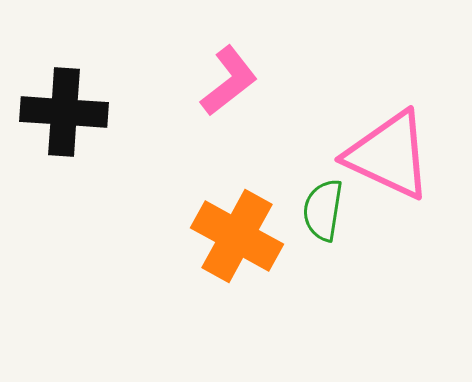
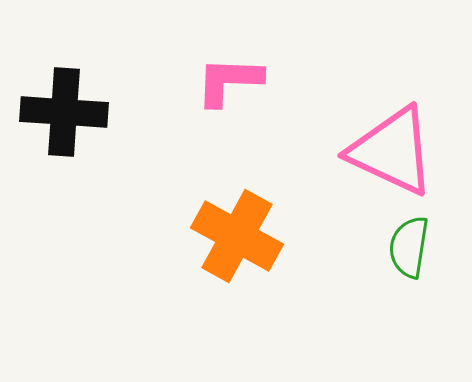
pink L-shape: rotated 140 degrees counterclockwise
pink triangle: moved 3 px right, 4 px up
green semicircle: moved 86 px right, 37 px down
